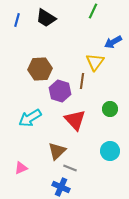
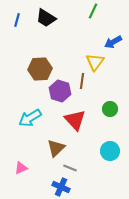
brown triangle: moved 1 px left, 3 px up
